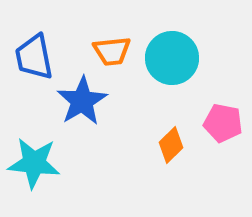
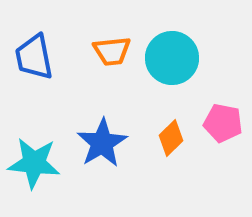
blue star: moved 20 px right, 42 px down
orange diamond: moved 7 px up
